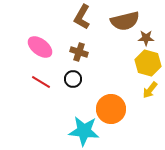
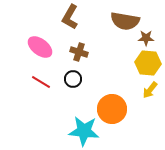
brown L-shape: moved 12 px left
brown semicircle: rotated 24 degrees clockwise
yellow hexagon: rotated 10 degrees counterclockwise
orange circle: moved 1 px right
